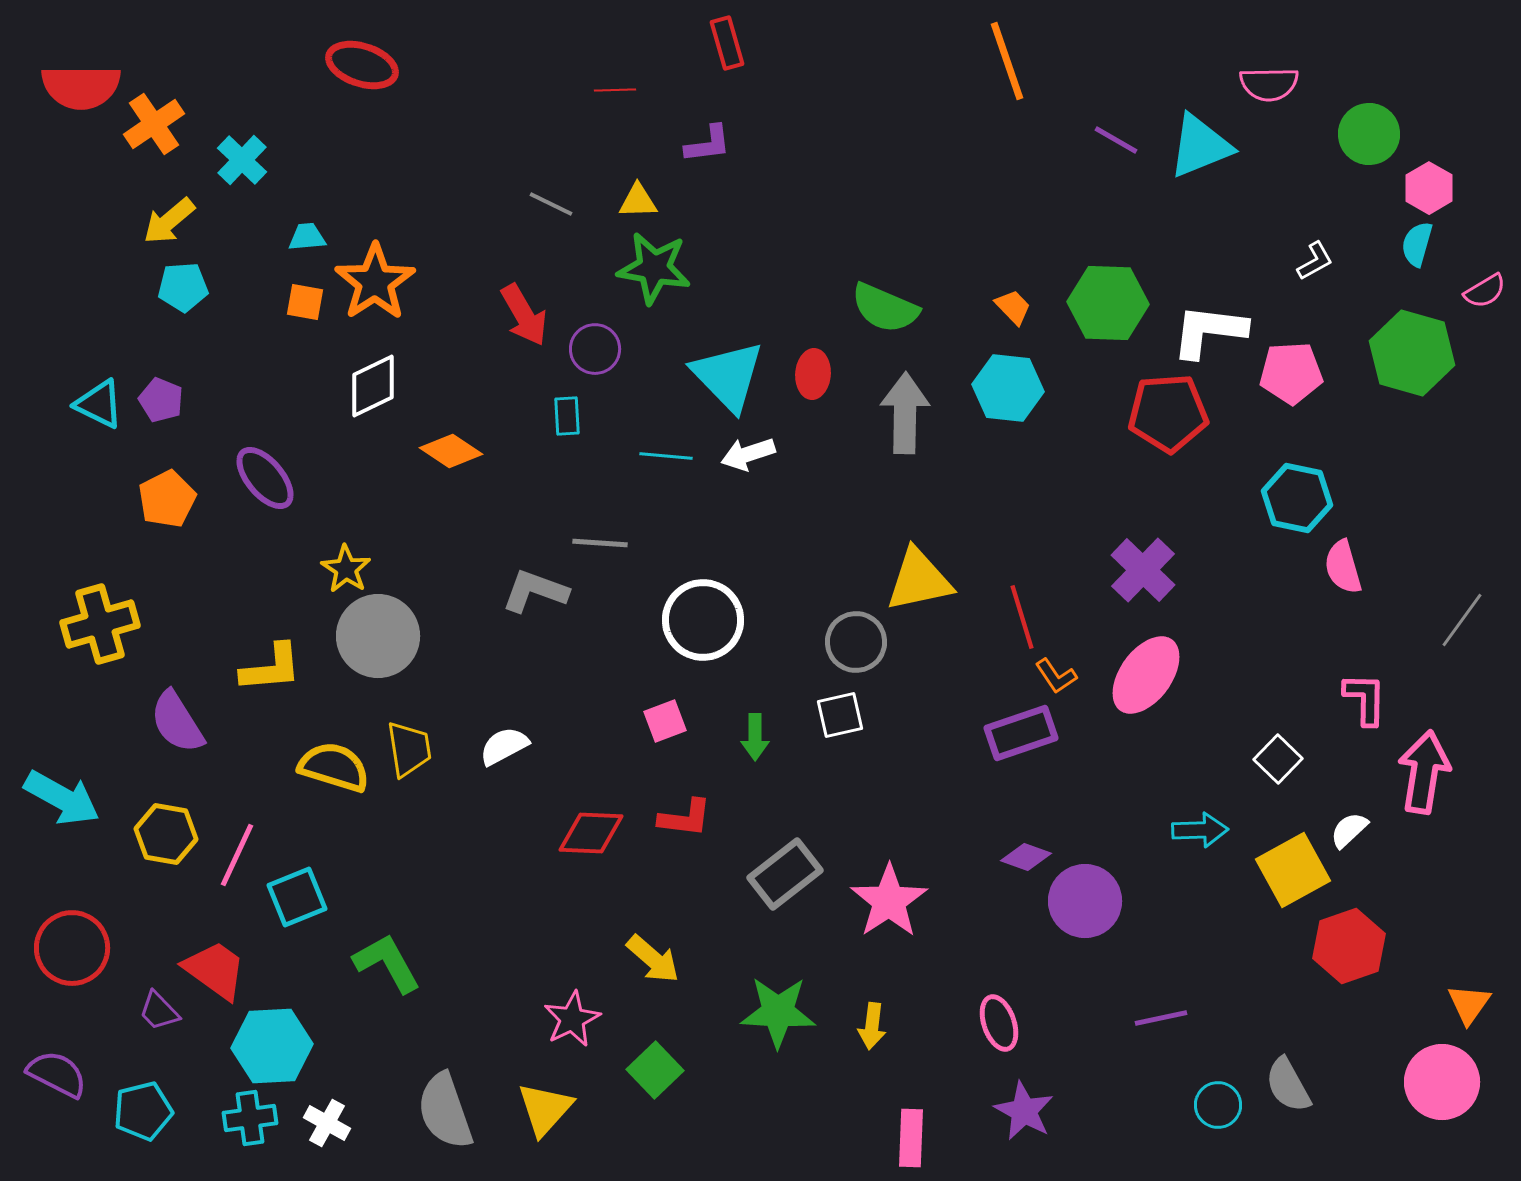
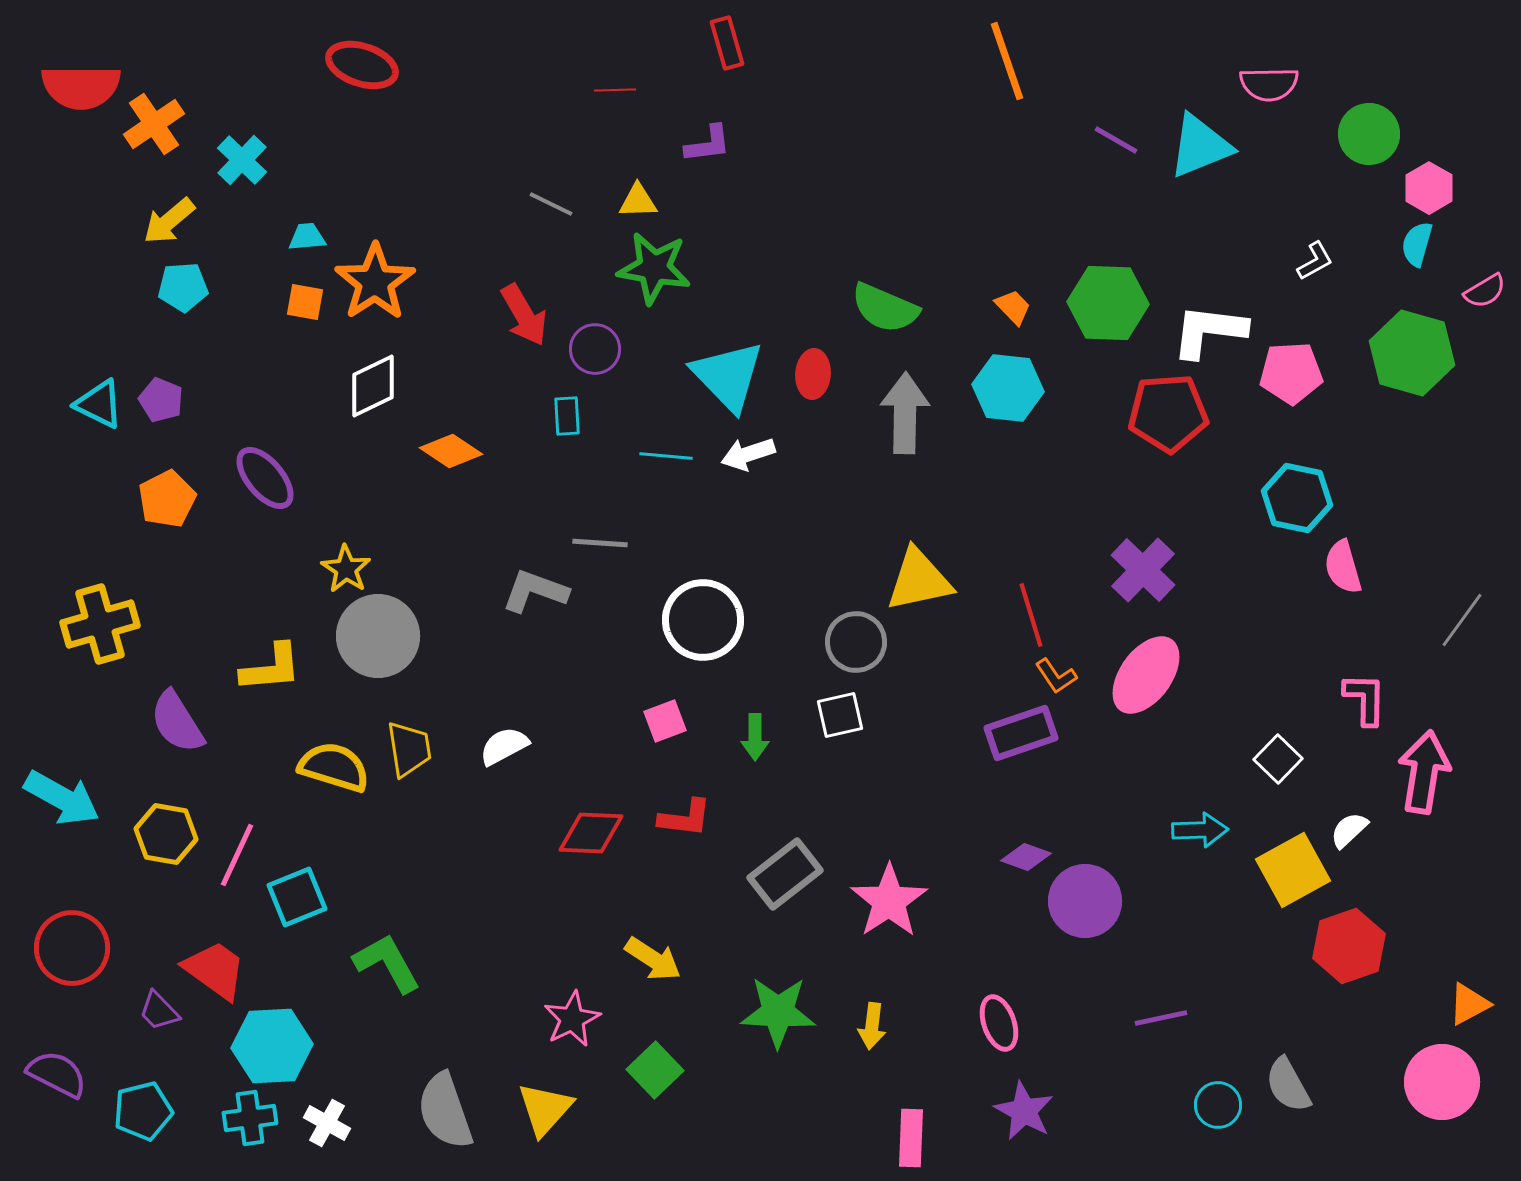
red line at (1022, 617): moved 9 px right, 2 px up
yellow arrow at (653, 959): rotated 8 degrees counterclockwise
orange triangle at (1469, 1004): rotated 27 degrees clockwise
